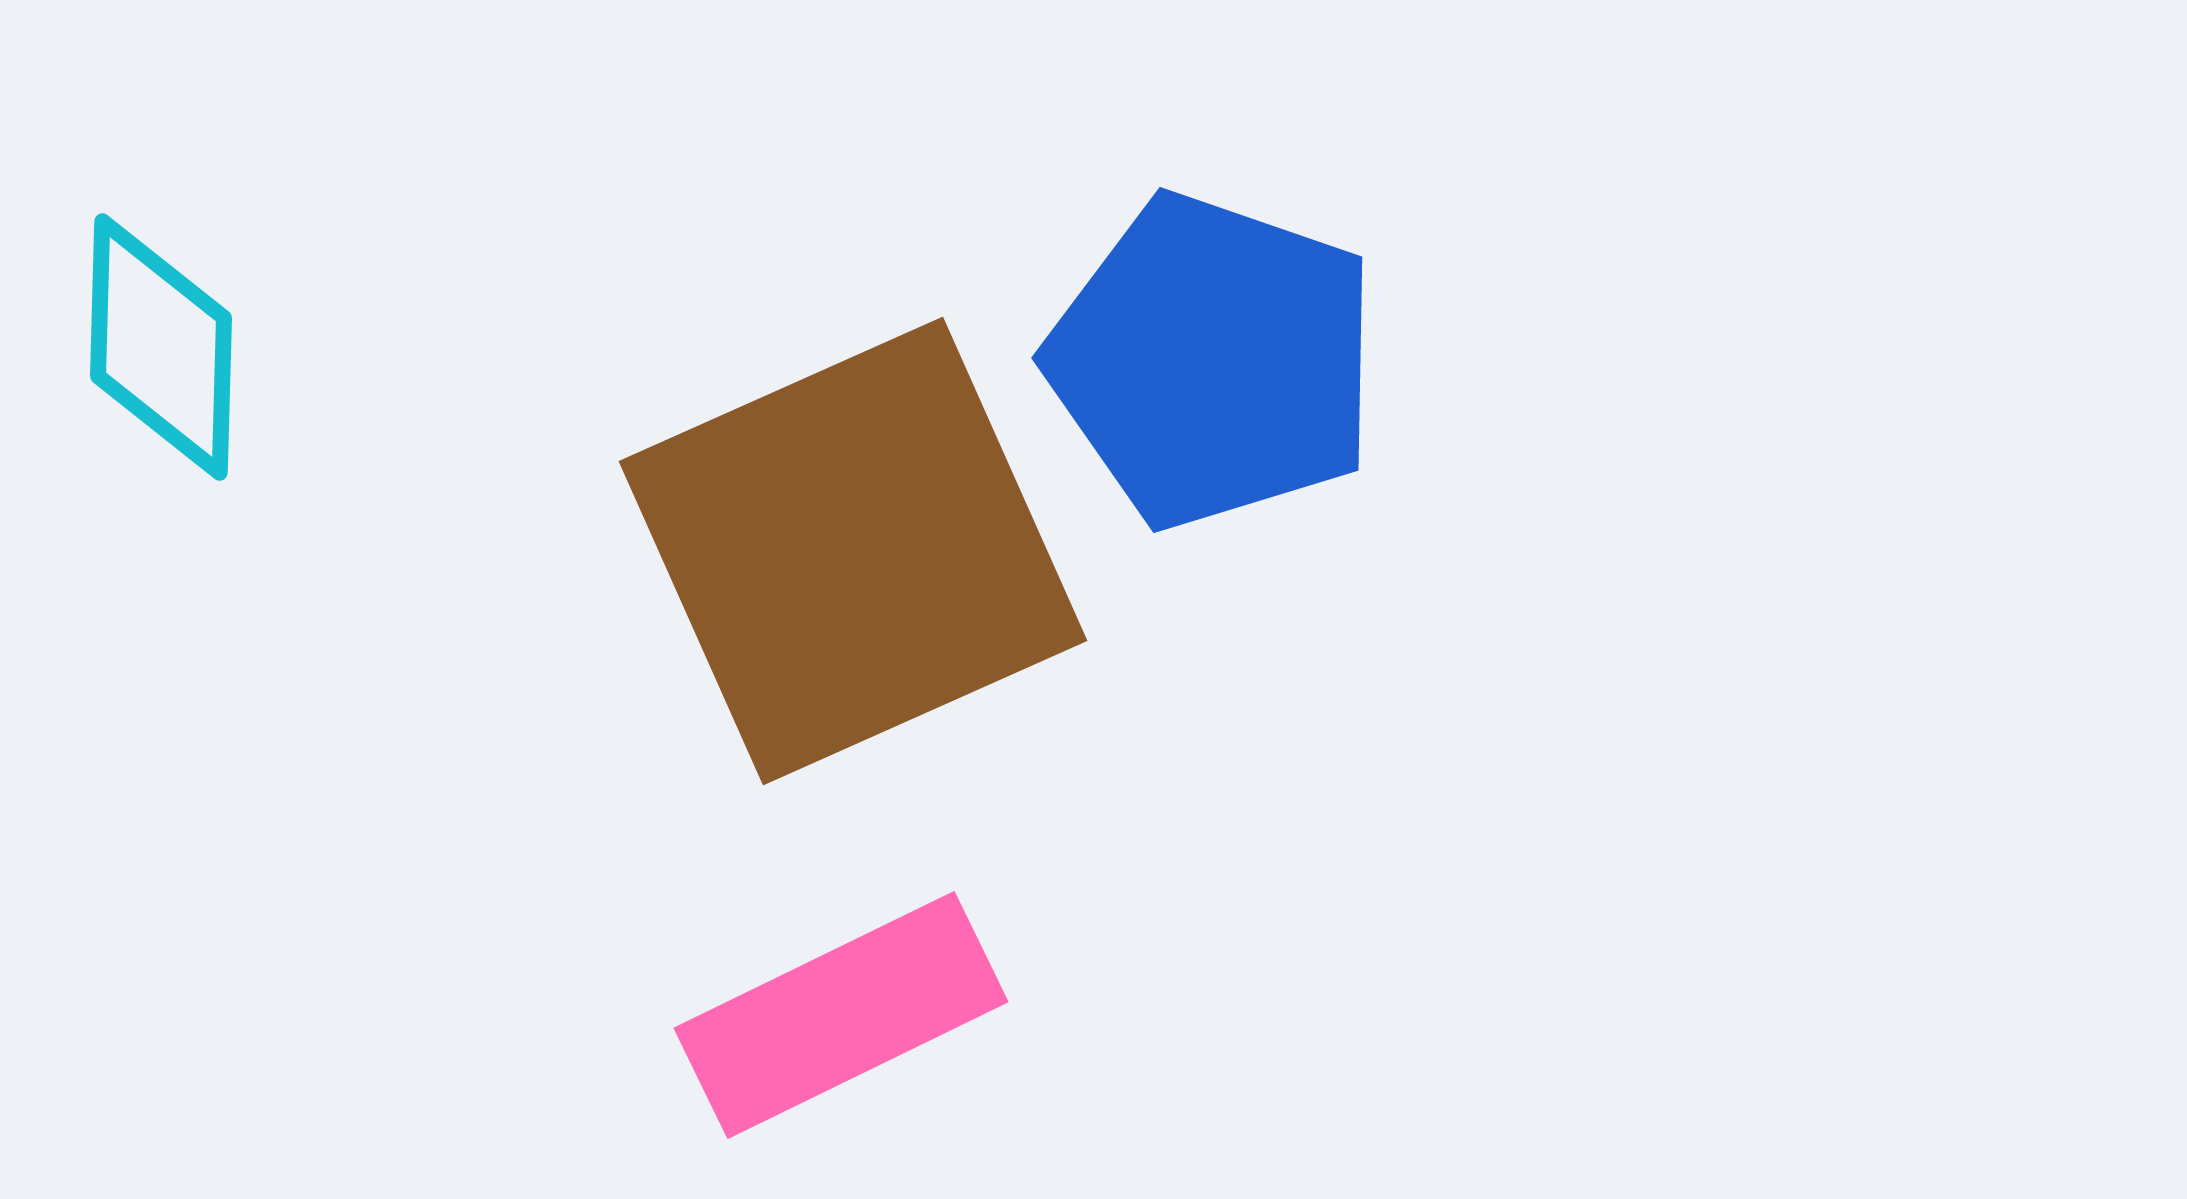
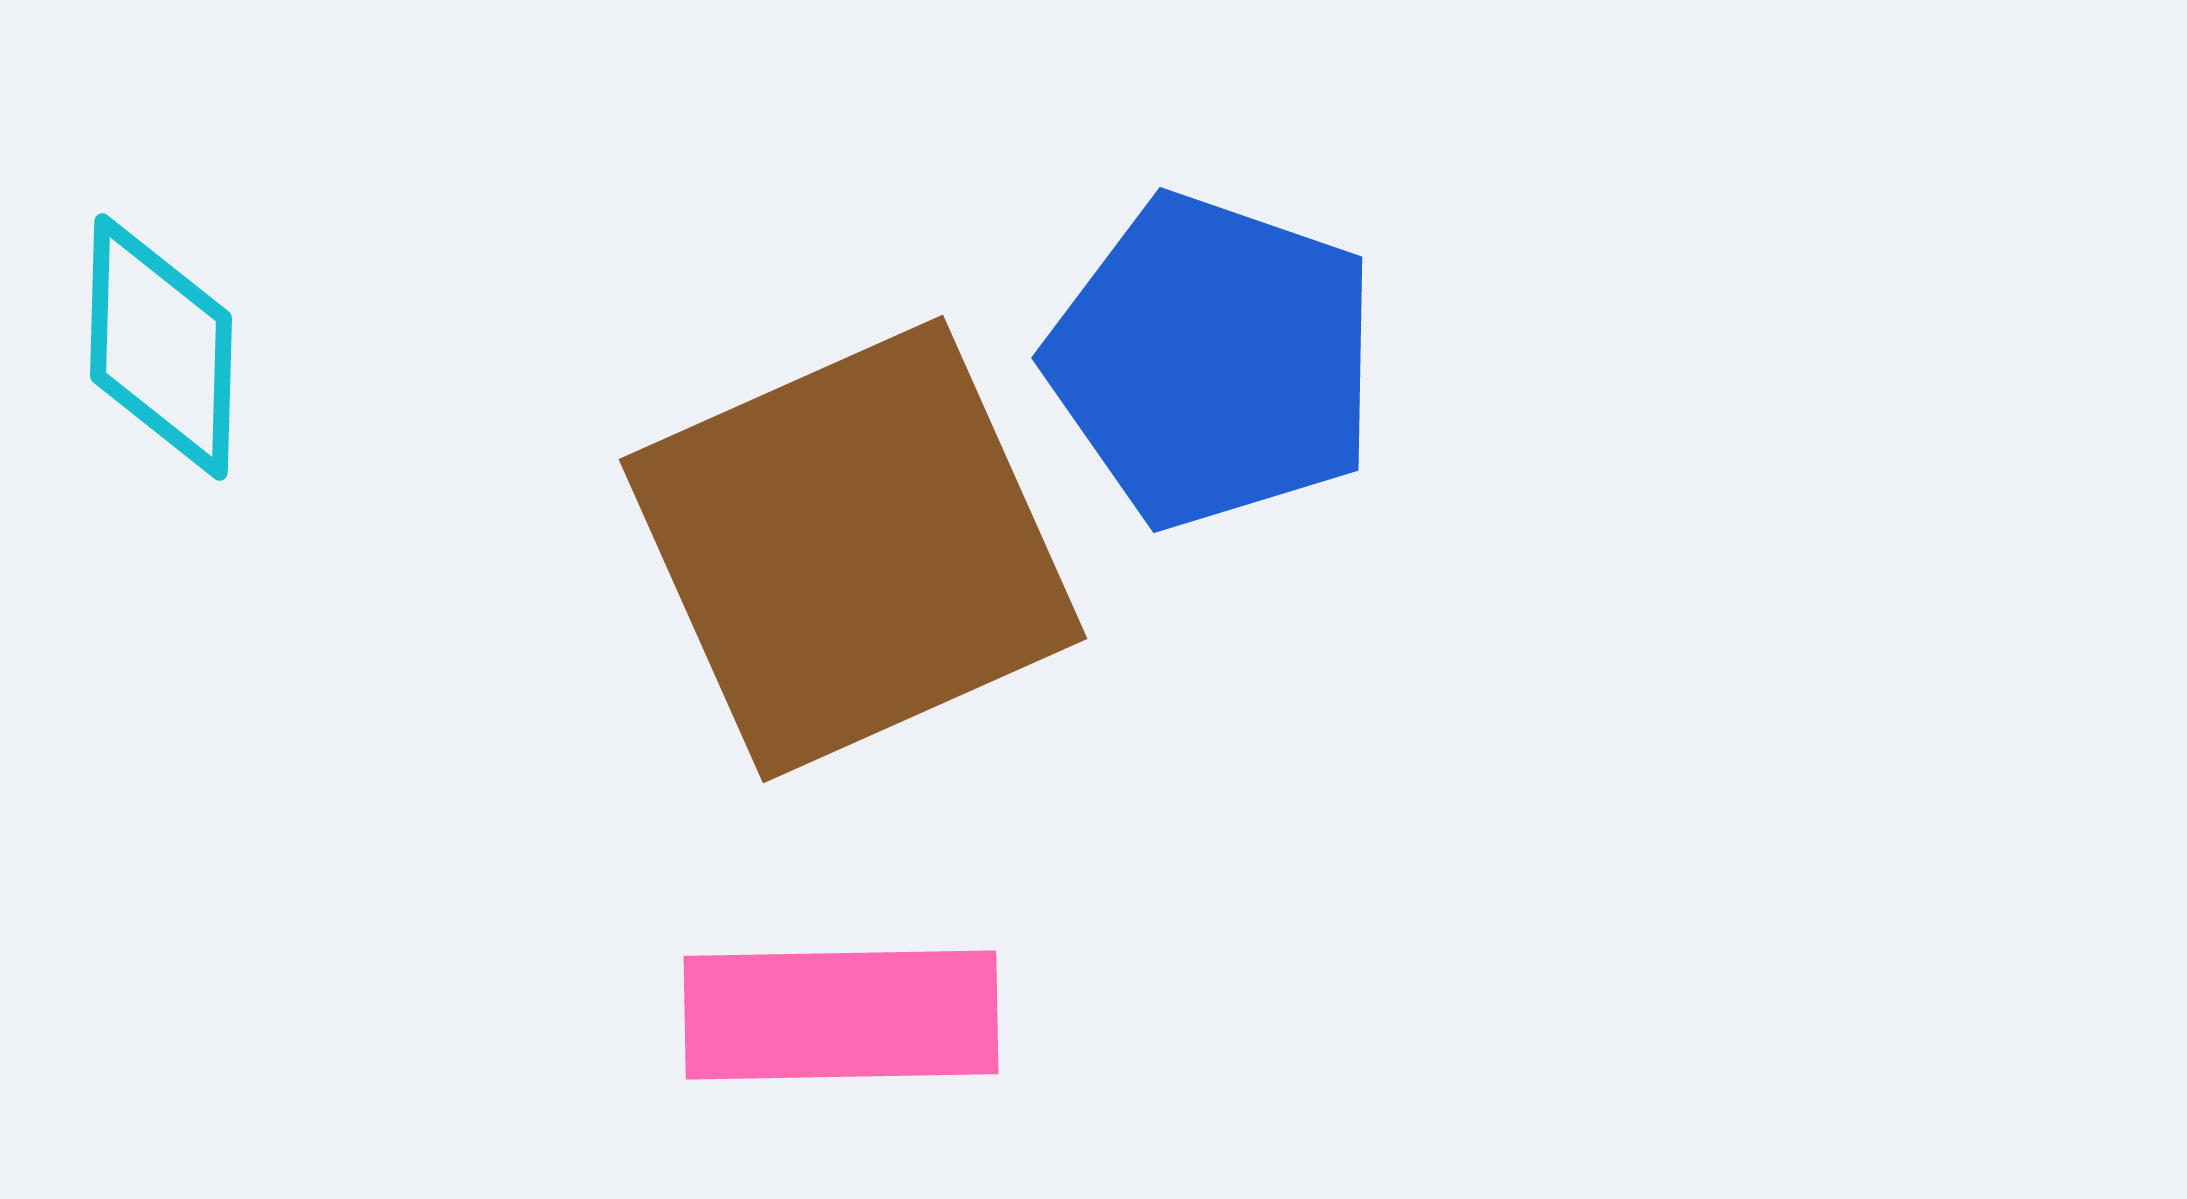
brown square: moved 2 px up
pink rectangle: rotated 25 degrees clockwise
